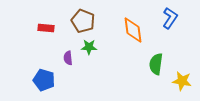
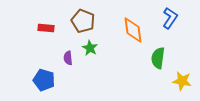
green star: moved 1 px right, 1 px down; rotated 28 degrees clockwise
green semicircle: moved 2 px right, 6 px up
